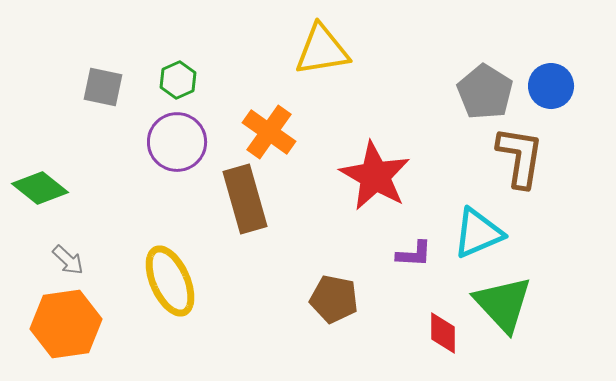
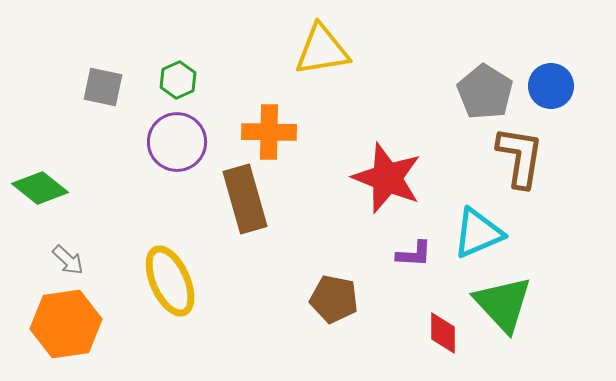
orange cross: rotated 34 degrees counterclockwise
red star: moved 12 px right, 2 px down; rotated 8 degrees counterclockwise
